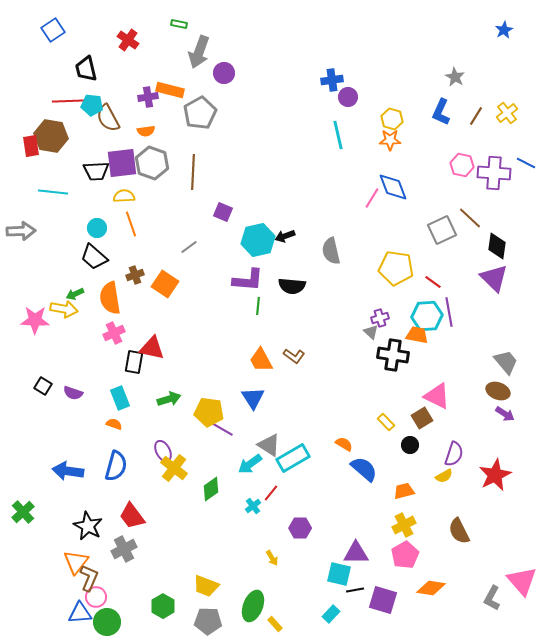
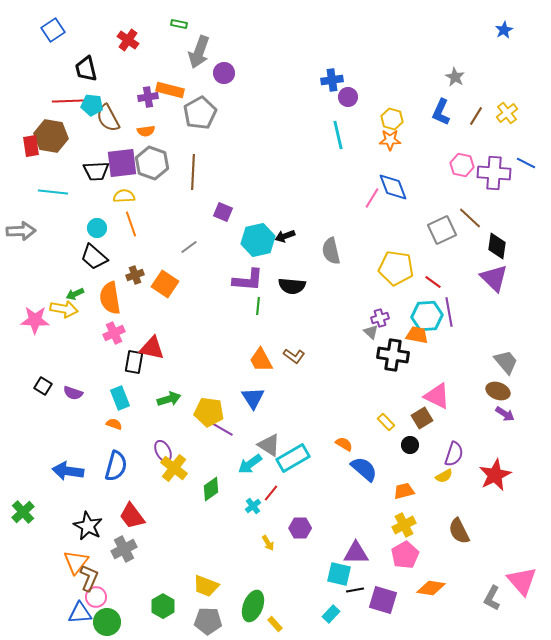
yellow arrow at (272, 558): moved 4 px left, 15 px up
